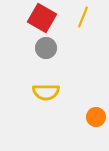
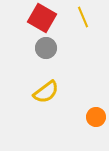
yellow line: rotated 45 degrees counterclockwise
yellow semicircle: rotated 36 degrees counterclockwise
